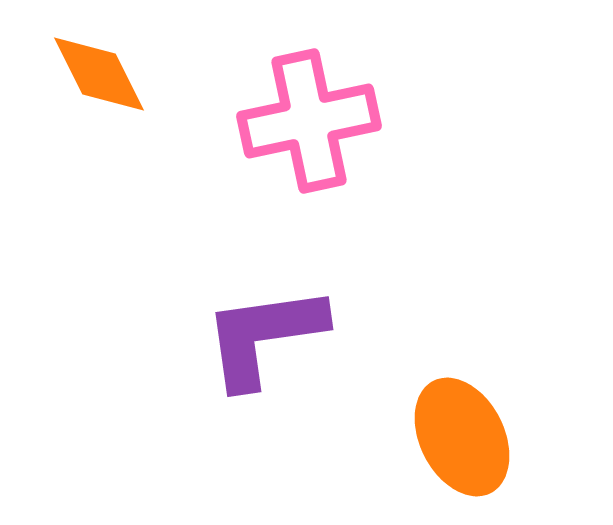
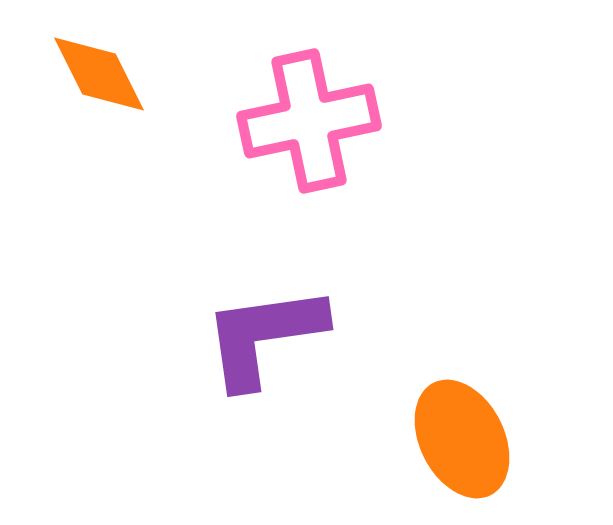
orange ellipse: moved 2 px down
